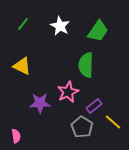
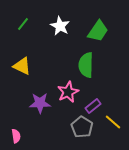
purple rectangle: moved 1 px left
